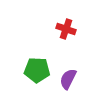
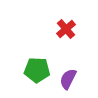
red cross: rotated 30 degrees clockwise
